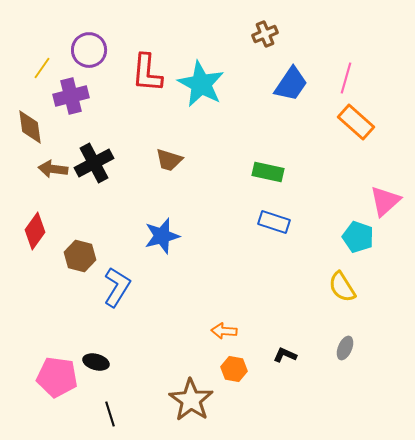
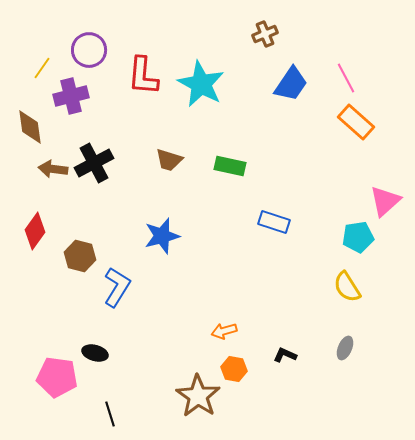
red L-shape: moved 4 px left, 3 px down
pink line: rotated 44 degrees counterclockwise
green rectangle: moved 38 px left, 6 px up
cyan pentagon: rotated 28 degrees counterclockwise
yellow semicircle: moved 5 px right
orange arrow: rotated 20 degrees counterclockwise
black ellipse: moved 1 px left, 9 px up
brown star: moved 7 px right, 4 px up
